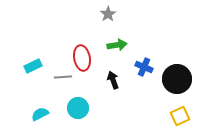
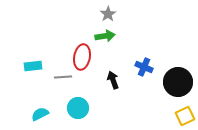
green arrow: moved 12 px left, 9 px up
red ellipse: moved 1 px up; rotated 20 degrees clockwise
cyan rectangle: rotated 18 degrees clockwise
black circle: moved 1 px right, 3 px down
yellow square: moved 5 px right
